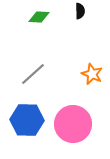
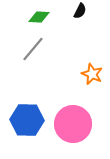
black semicircle: rotated 28 degrees clockwise
gray line: moved 25 px up; rotated 8 degrees counterclockwise
